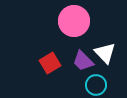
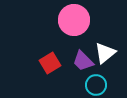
pink circle: moved 1 px up
white triangle: rotated 35 degrees clockwise
